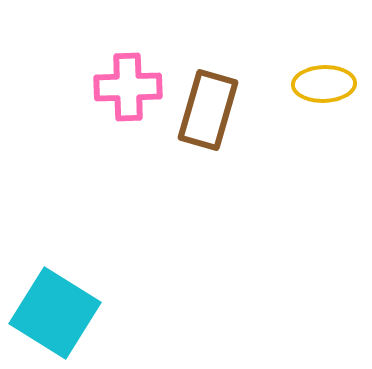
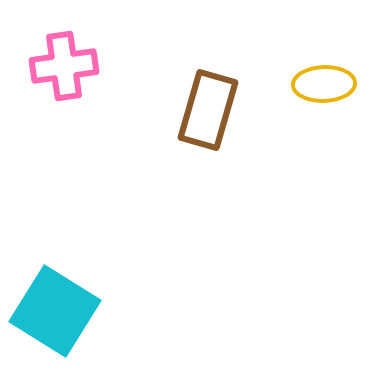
pink cross: moved 64 px left, 21 px up; rotated 6 degrees counterclockwise
cyan square: moved 2 px up
